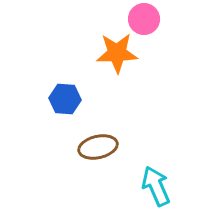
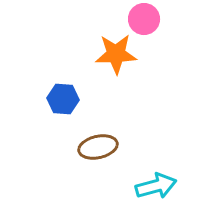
orange star: moved 1 px left, 1 px down
blue hexagon: moved 2 px left
cyan arrow: rotated 99 degrees clockwise
